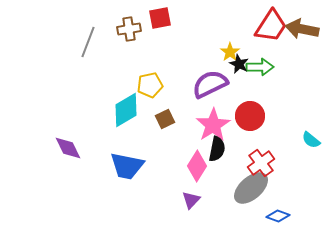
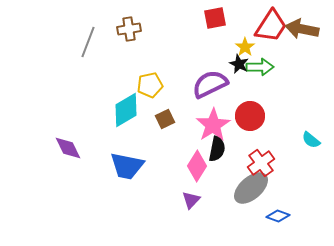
red square: moved 55 px right
yellow star: moved 15 px right, 5 px up
